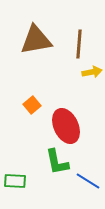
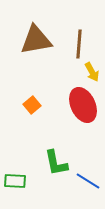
yellow arrow: rotated 72 degrees clockwise
red ellipse: moved 17 px right, 21 px up
green L-shape: moved 1 px left, 1 px down
